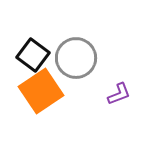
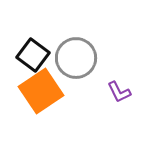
purple L-shape: moved 2 px up; rotated 85 degrees clockwise
